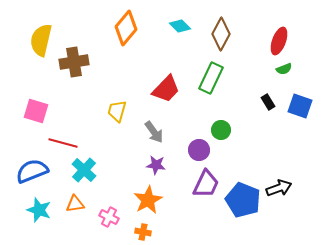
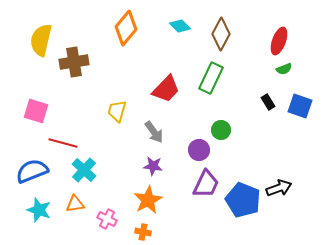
purple star: moved 3 px left, 1 px down
pink cross: moved 2 px left, 2 px down
